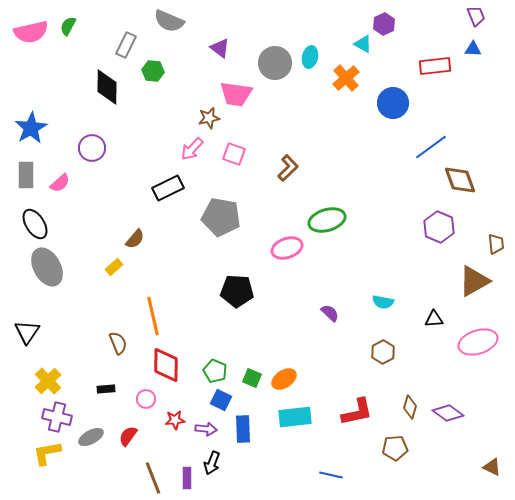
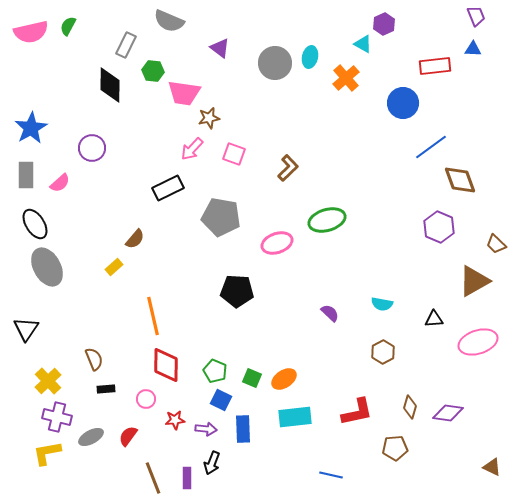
black diamond at (107, 87): moved 3 px right, 2 px up
pink trapezoid at (236, 94): moved 52 px left, 1 px up
blue circle at (393, 103): moved 10 px right
brown trapezoid at (496, 244): rotated 140 degrees clockwise
pink ellipse at (287, 248): moved 10 px left, 5 px up
cyan semicircle at (383, 302): moved 1 px left, 2 px down
black triangle at (27, 332): moved 1 px left, 3 px up
brown semicircle at (118, 343): moved 24 px left, 16 px down
purple diamond at (448, 413): rotated 28 degrees counterclockwise
